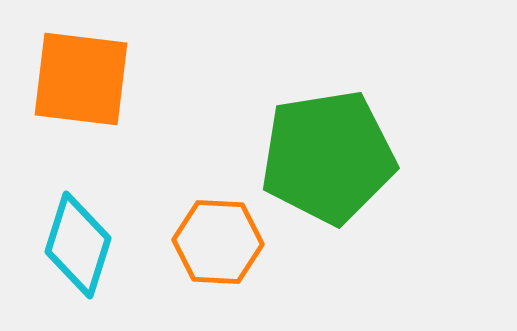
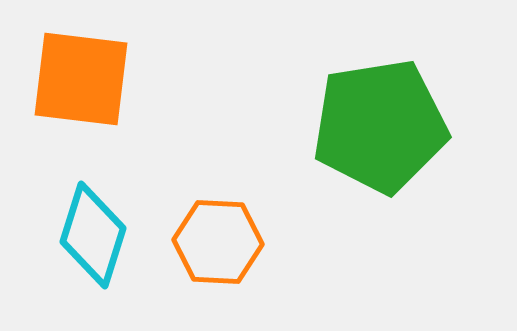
green pentagon: moved 52 px right, 31 px up
cyan diamond: moved 15 px right, 10 px up
